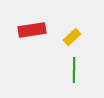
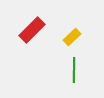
red rectangle: rotated 36 degrees counterclockwise
